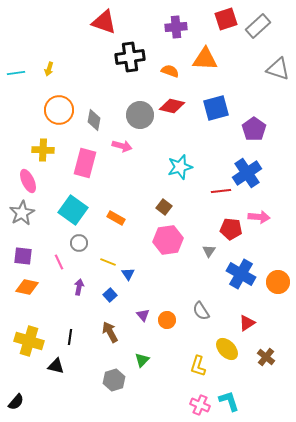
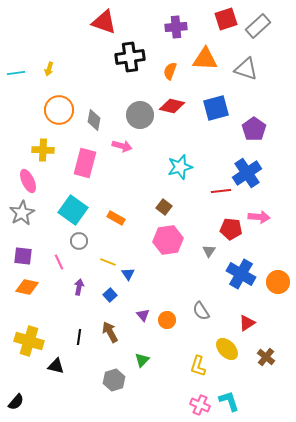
gray triangle at (278, 69): moved 32 px left
orange semicircle at (170, 71): rotated 90 degrees counterclockwise
gray circle at (79, 243): moved 2 px up
black line at (70, 337): moved 9 px right
